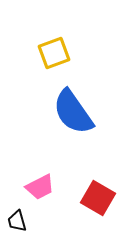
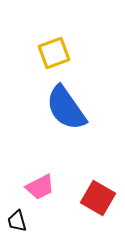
blue semicircle: moved 7 px left, 4 px up
